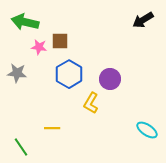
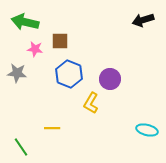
black arrow: rotated 15 degrees clockwise
pink star: moved 4 px left, 2 px down
blue hexagon: rotated 8 degrees counterclockwise
cyan ellipse: rotated 20 degrees counterclockwise
